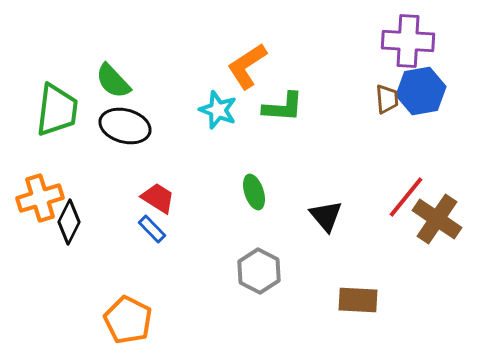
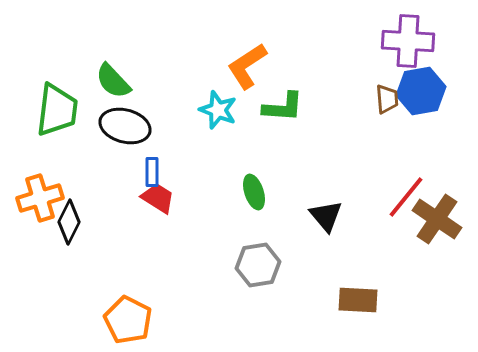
blue rectangle: moved 57 px up; rotated 44 degrees clockwise
gray hexagon: moved 1 px left, 6 px up; rotated 24 degrees clockwise
